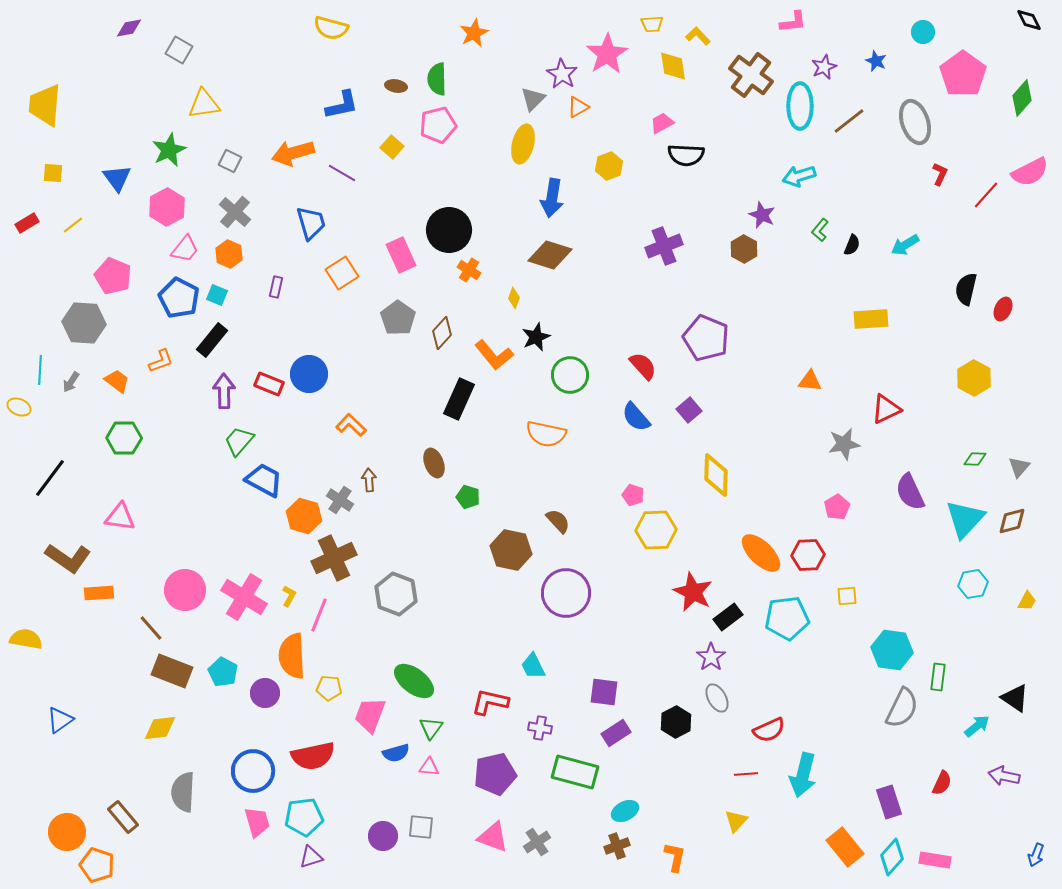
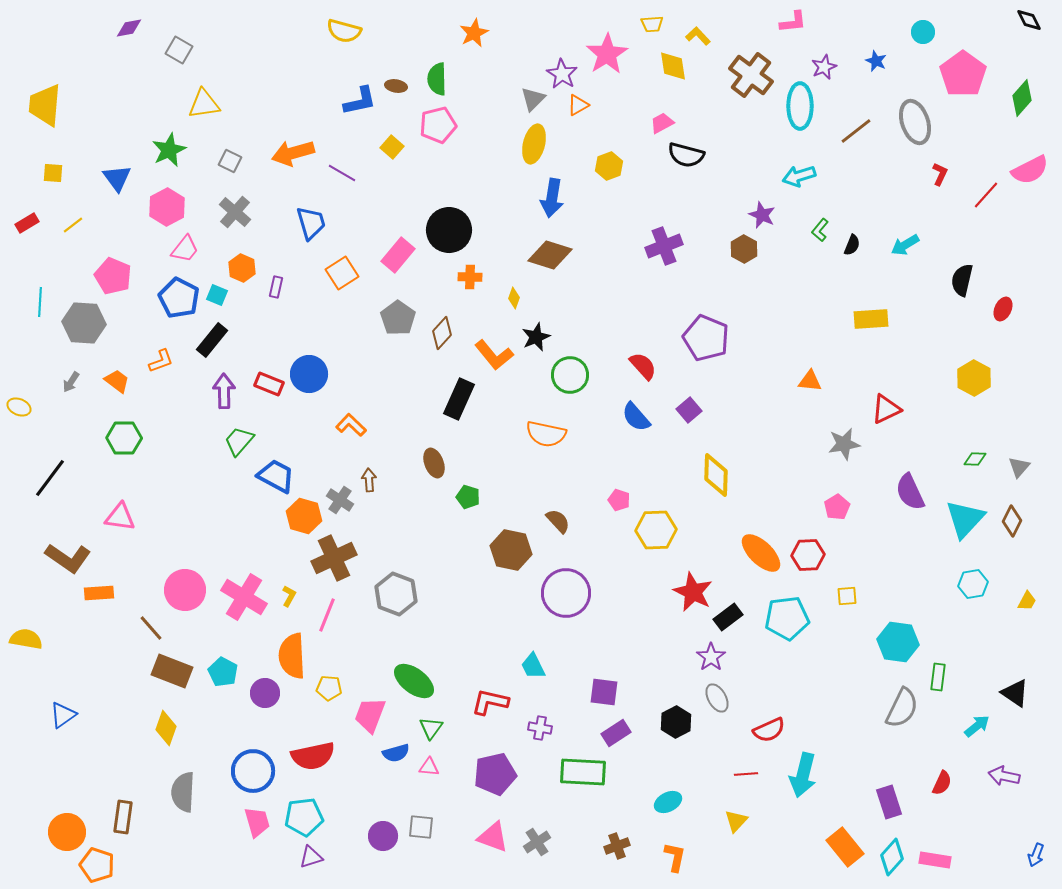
yellow semicircle at (331, 28): moved 13 px right, 3 px down
blue L-shape at (342, 105): moved 18 px right, 4 px up
orange triangle at (578, 107): moved 2 px up
brown line at (849, 121): moved 7 px right, 10 px down
yellow ellipse at (523, 144): moved 11 px right
black semicircle at (686, 155): rotated 12 degrees clockwise
pink semicircle at (1030, 172): moved 2 px up
orange hexagon at (229, 254): moved 13 px right, 14 px down
pink rectangle at (401, 255): moved 3 px left; rotated 64 degrees clockwise
orange cross at (469, 270): moved 1 px right, 7 px down; rotated 30 degrees counterclockwise
black semicircle at (966, 289): moved 4 px left, 9 px up
cyan line at (40, 370): moved 68 px up
blue trapezoid at (264, 480): moved 12 px right, 4 px up
pink pentagon at (633, 495): moved 14 px left, 5 px down
brown diamond at (1012, 521): rotated 48 degrees counterclockwise
pink line at (319, 615): moved 8 px right
cyan hexagon at (892, 650): moved 6 px right, 8 px up
black triangle at (1015, 698): moved 5 px up
blue triangle at (60, 720): moved 3 px right, 5 px up
yellow diamond at (160, 728): moved 6 px right; rotated 64 degrees counterclockwise
green rectangle at (575, 772): moved 8 px right; rotated 12 degrees counterclockwise
cyan ellipse at (625, 811): moved 43 px right, 9 px up
brown rectangle at (123, 817): rotated 48 degrees clockwise
